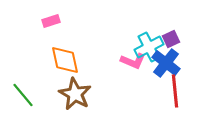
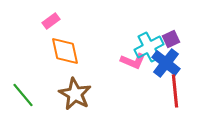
pink rectangle: rotated 18 degrees counterclockwise
orange diamond: moved 9 px up
